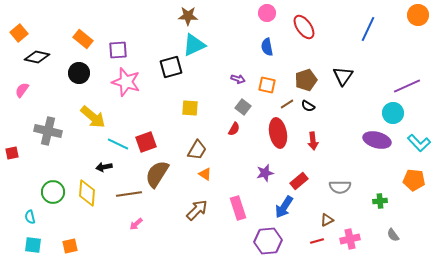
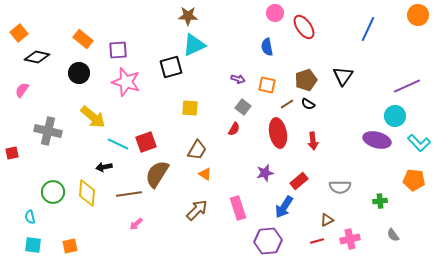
pink circle at (267, 13): moved 8 px right
black semicircle at (308, 106): moved 2 px up
cyan circle at (393, 113): moved 2 px right, 3 px down
